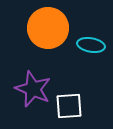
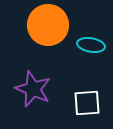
orange circle: moved 3 px up
white square: moved 18 px right, 3 px up
